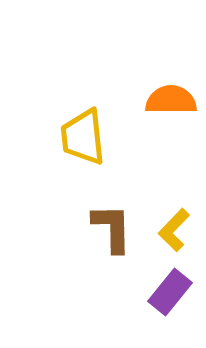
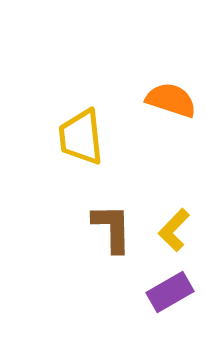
orange semicircle: rotated 18 degrees clockwise
yellow trapezoid: moved 2 px left
purple rectangle: rotated 21 degrees clockwise
